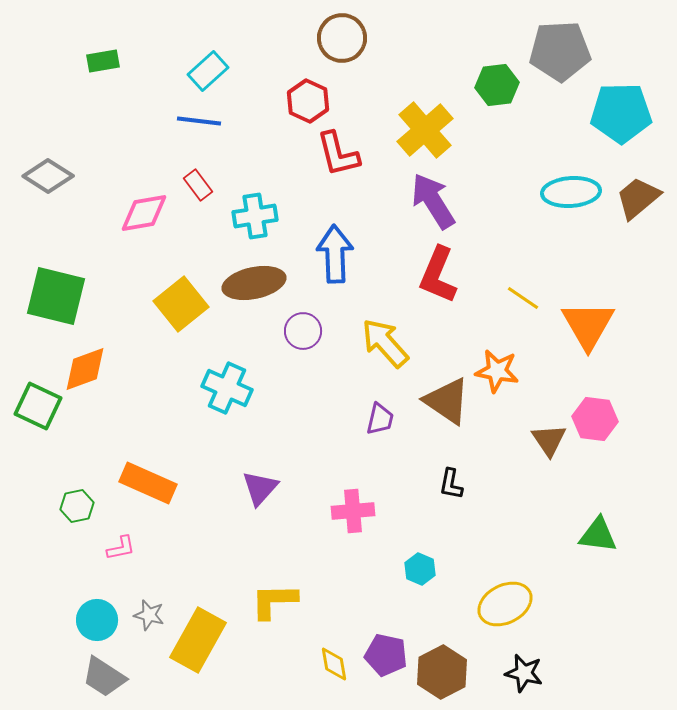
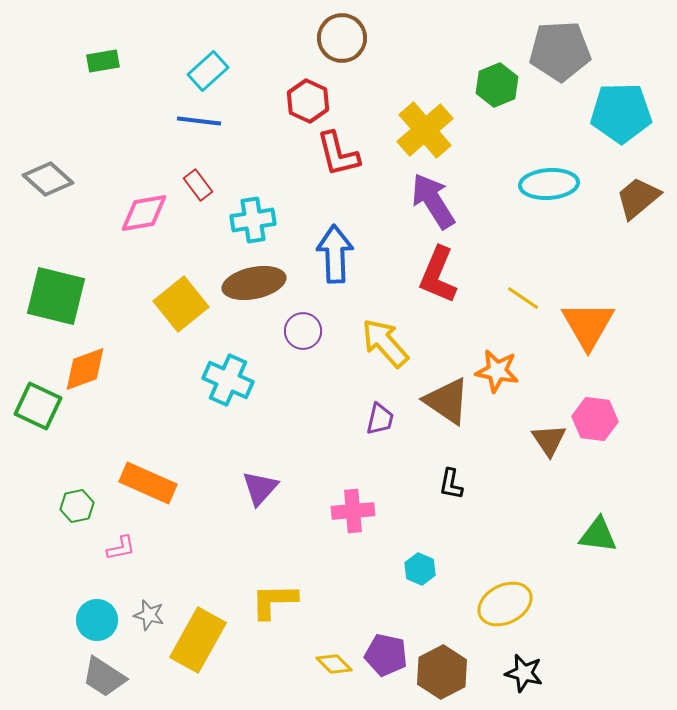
green hexagon at (497, 85): rotated 15 degrees counterclockwise
gray diamond at (48, 176): moved 3 px down; rotated 9 degrees clockwise
cyan ellipse at (571, 192): moved 22 px left, 8 px up
cyan cross at (255, 216): moved 2 px left, 4 px down
cyan cross at (227, 388): moved 1 px right, 8 px up
yellow diamond at (334, 664): rotated 36 degrees counterclockwise
